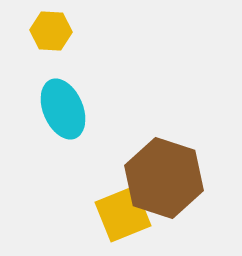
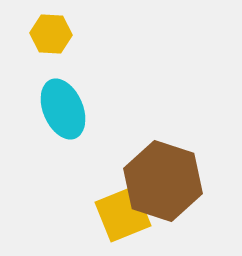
yellow hexagon: moved 3 px down
brown hexagon: moved 1 px left, 3 px down
